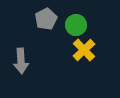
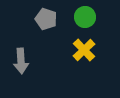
gray pentagon: rotated 25 degrees counterclockwise
green circle: moved 9 px right, 8 px up
